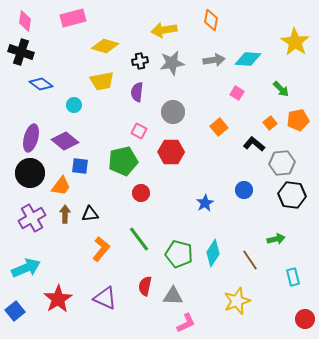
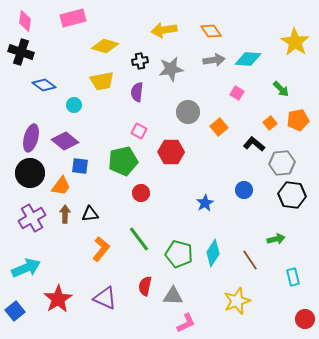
orange diamond at (211, 20): moved 11 px down; rotated 45 degrees counterclockwise
gray star at (172, 63): moved 1 px left, 6 px down
blue diamond at (41, 84): moved 3 px right, 1 px down
gray circle at (173, 112): moved 15 px right
